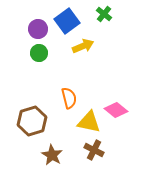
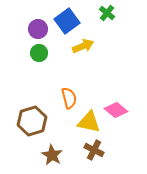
green cross: moved 3 px right, 1 px up
